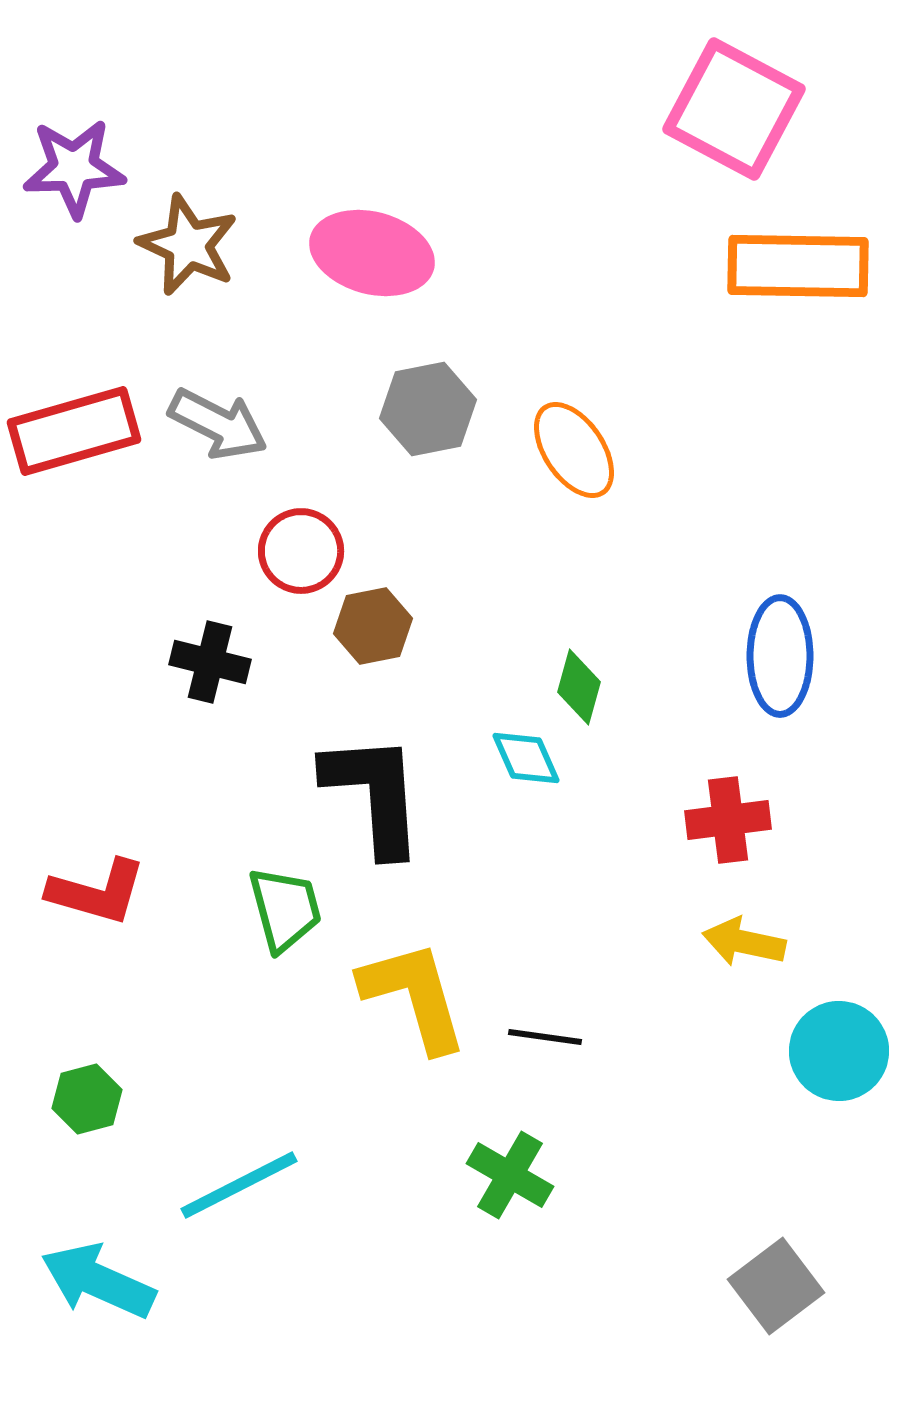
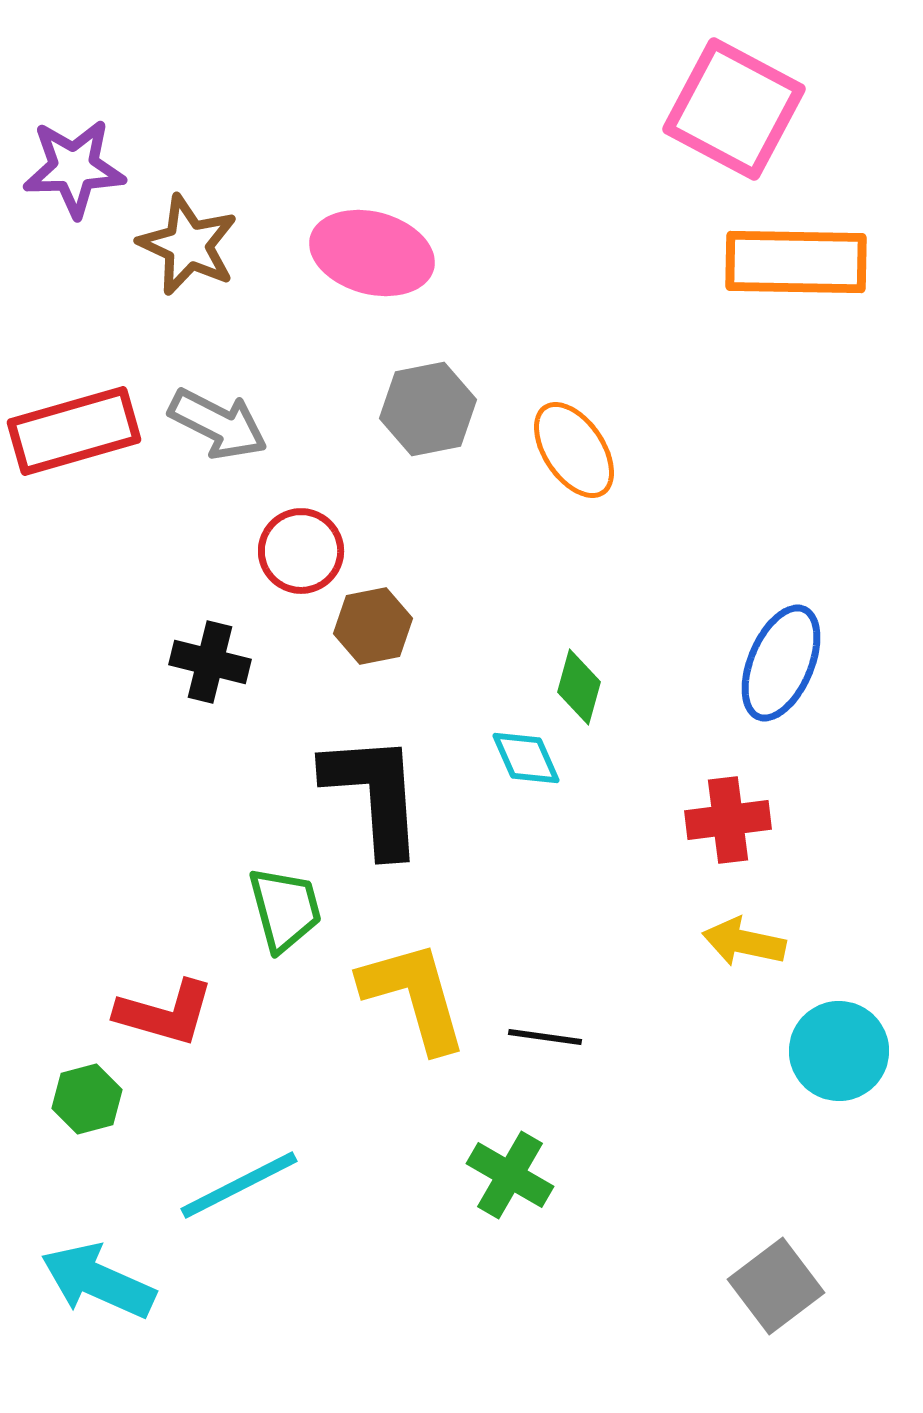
orange rectangle: moved 2 px left, 4 px up
blue ellipse: moved 1 px right, 7 px down; rotated 23 degrees clockwise
red L-shape: moved 68 px right, 121 px down
